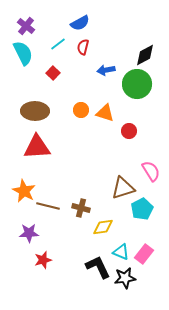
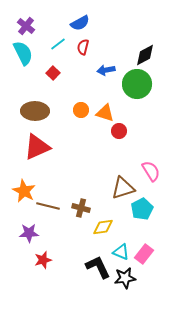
red circle: moved 10 px left
red triangle: rotated 20 degrees counterclockwise
